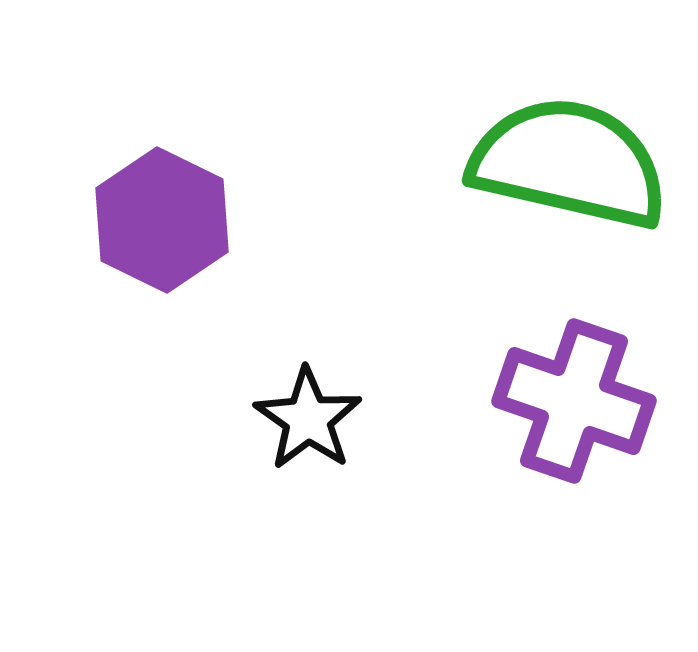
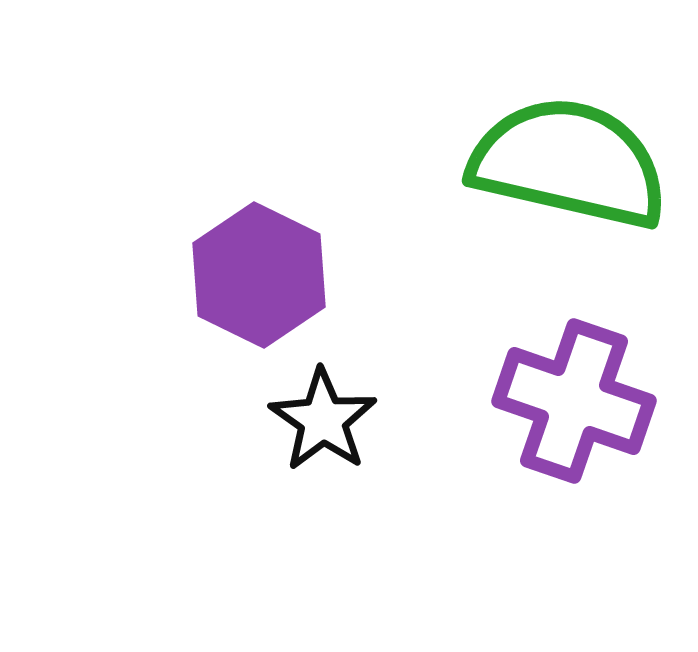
purple hexagon: moved 97 px right, 55 px down
black star: moved 15 px right, 1 px down
